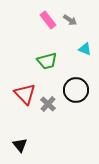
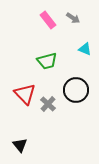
gray arrow: moved 3 px right, 2 px up
